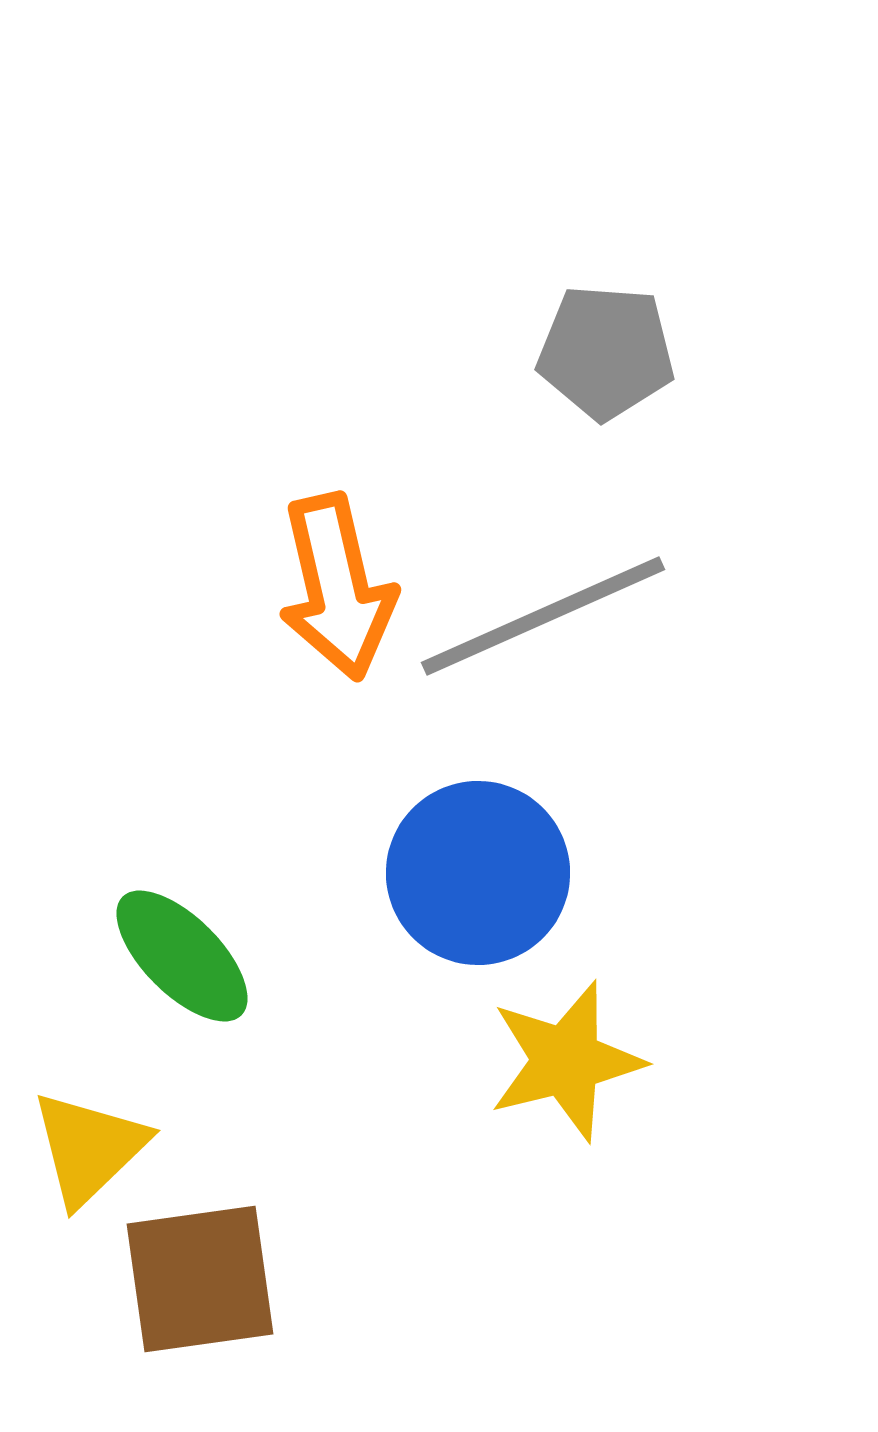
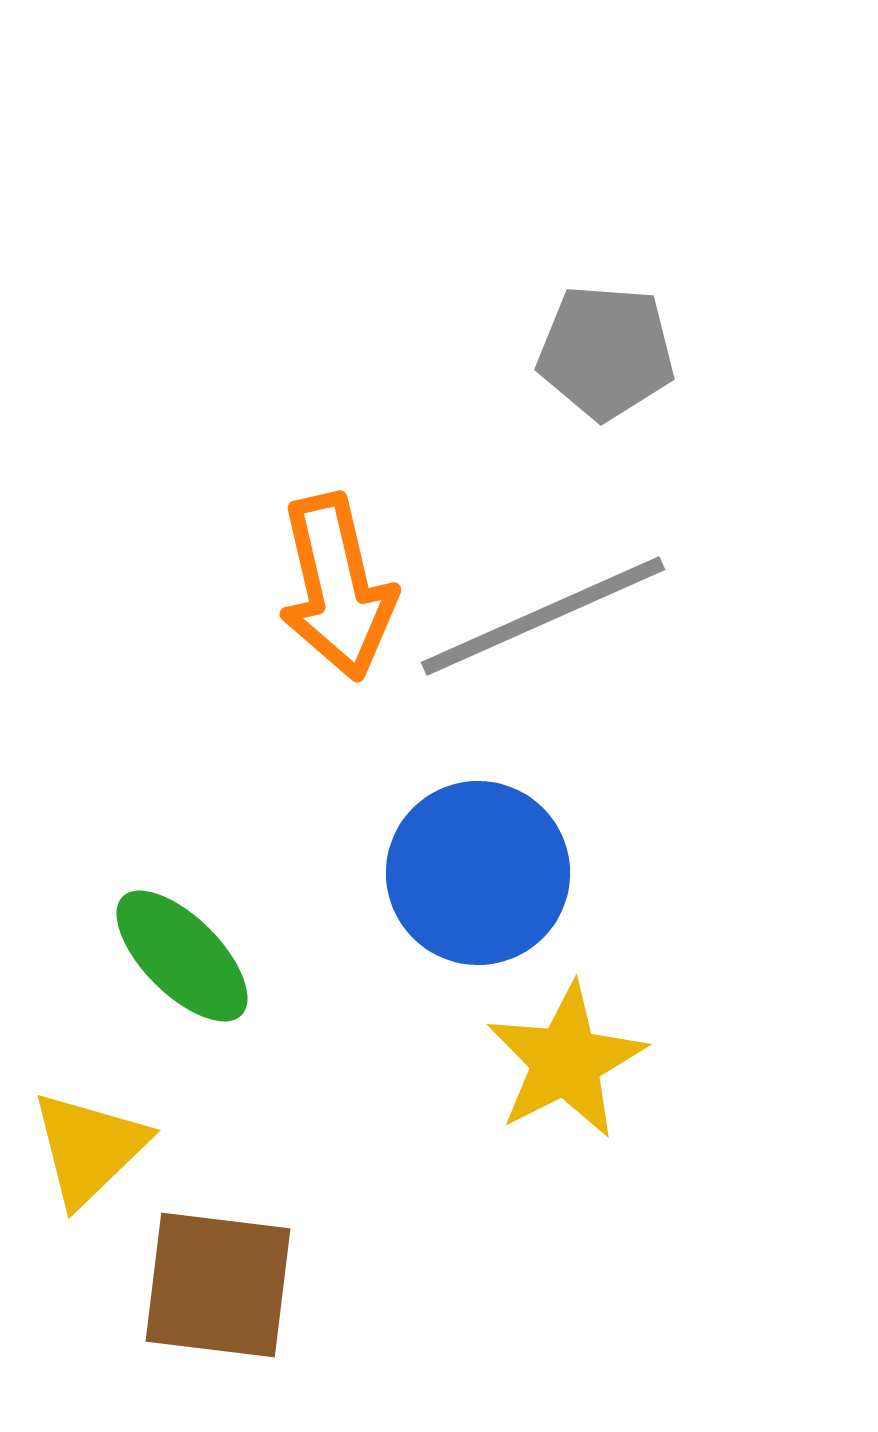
yellow star: rotated 13 degrees counterclockwise
brown square: moved 18 px right, 6 px down; rotated 15 degrees clockwise
